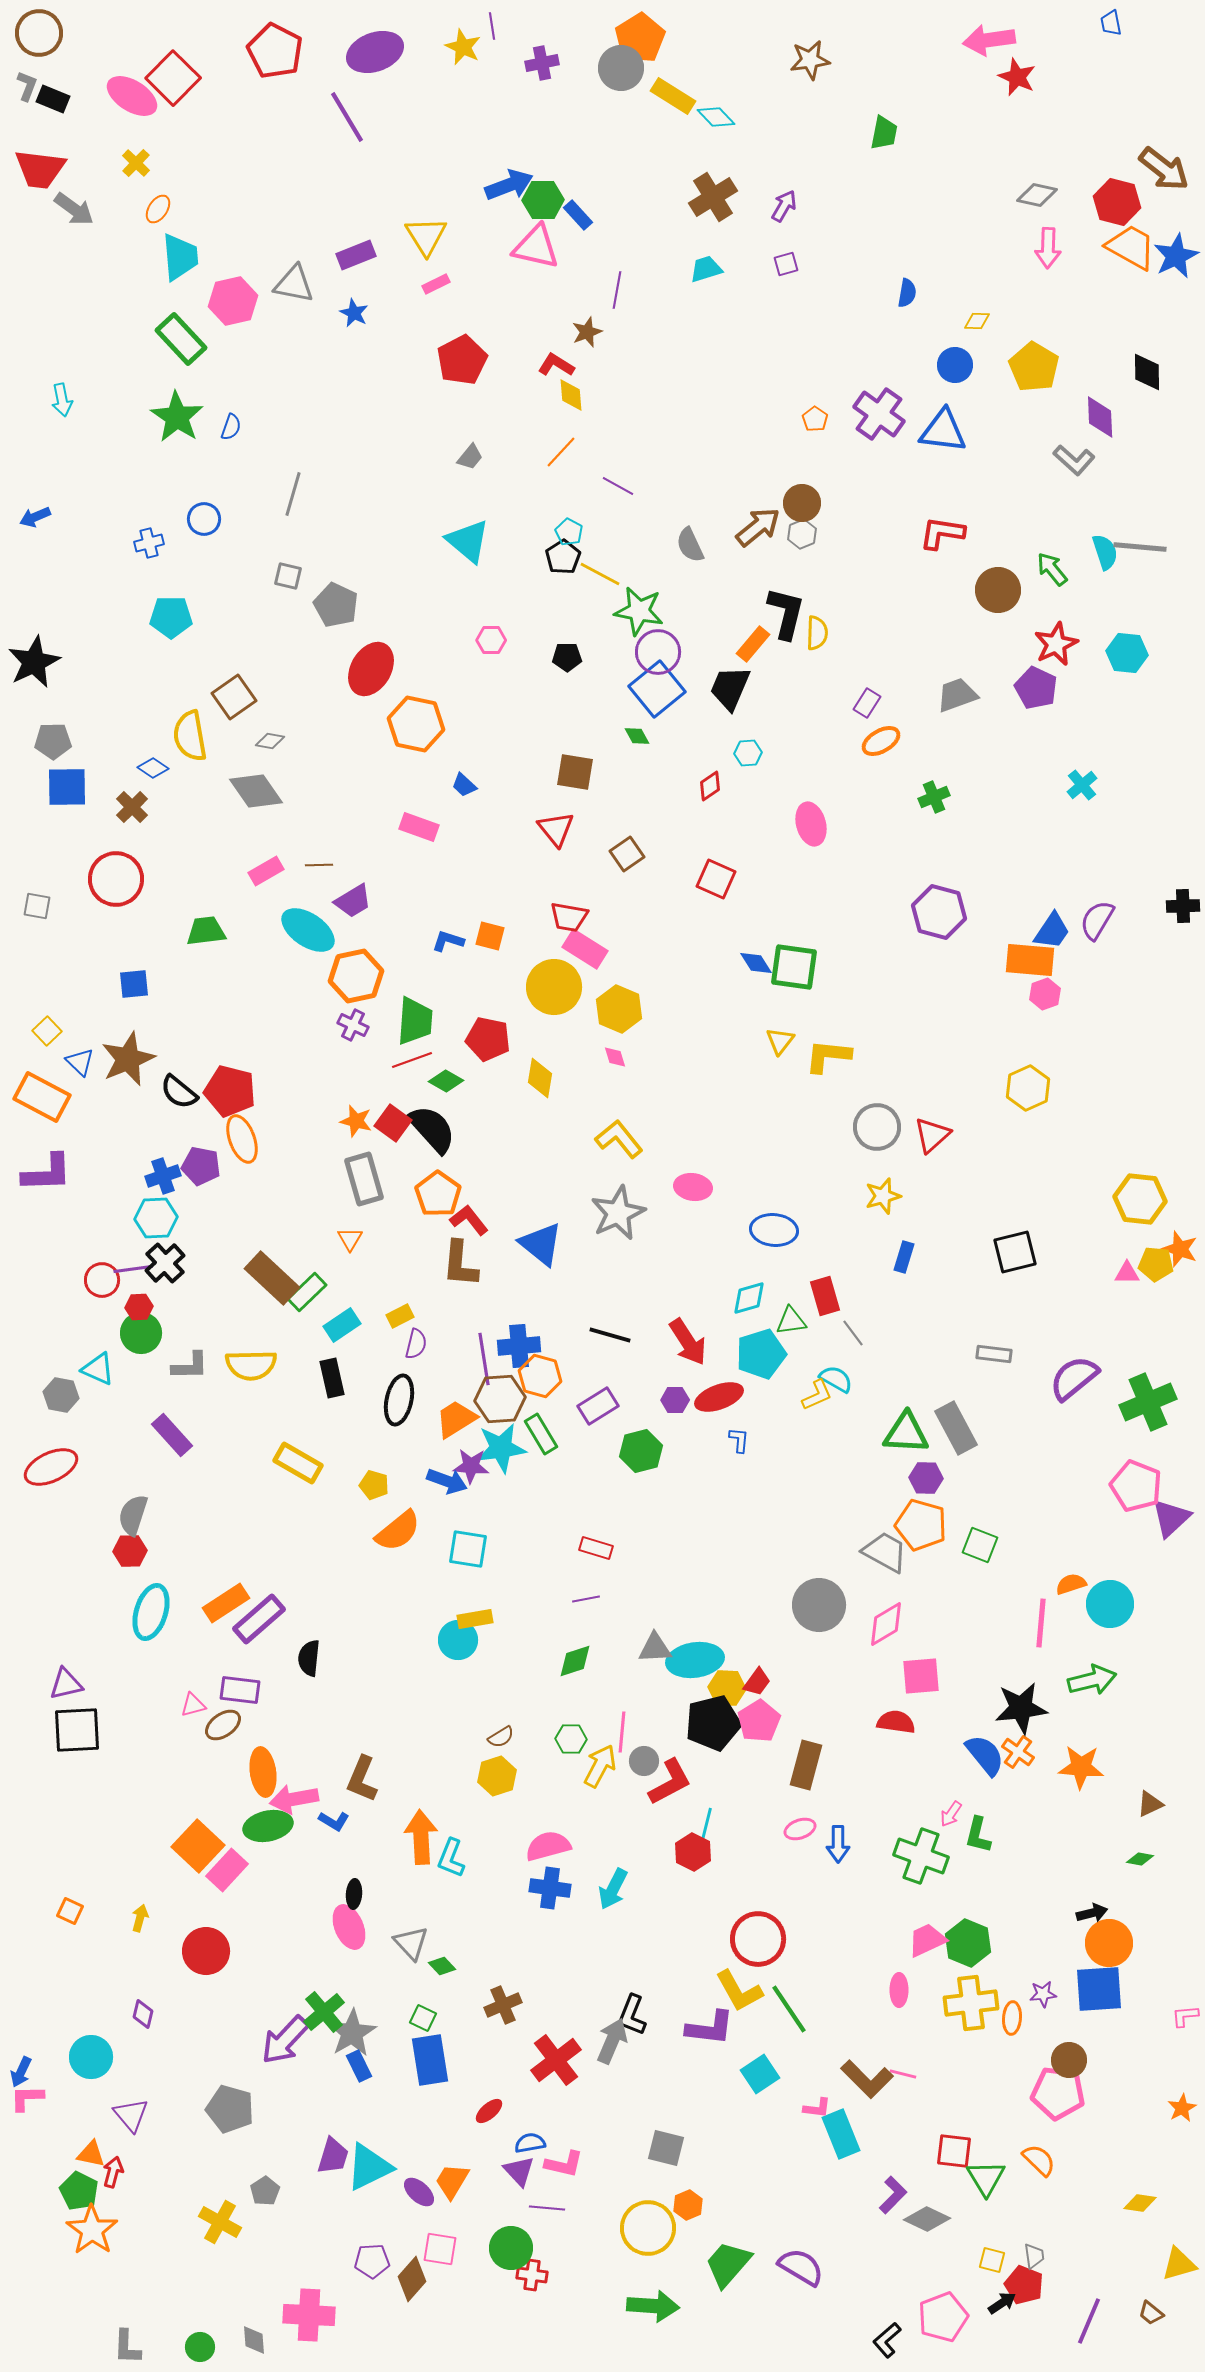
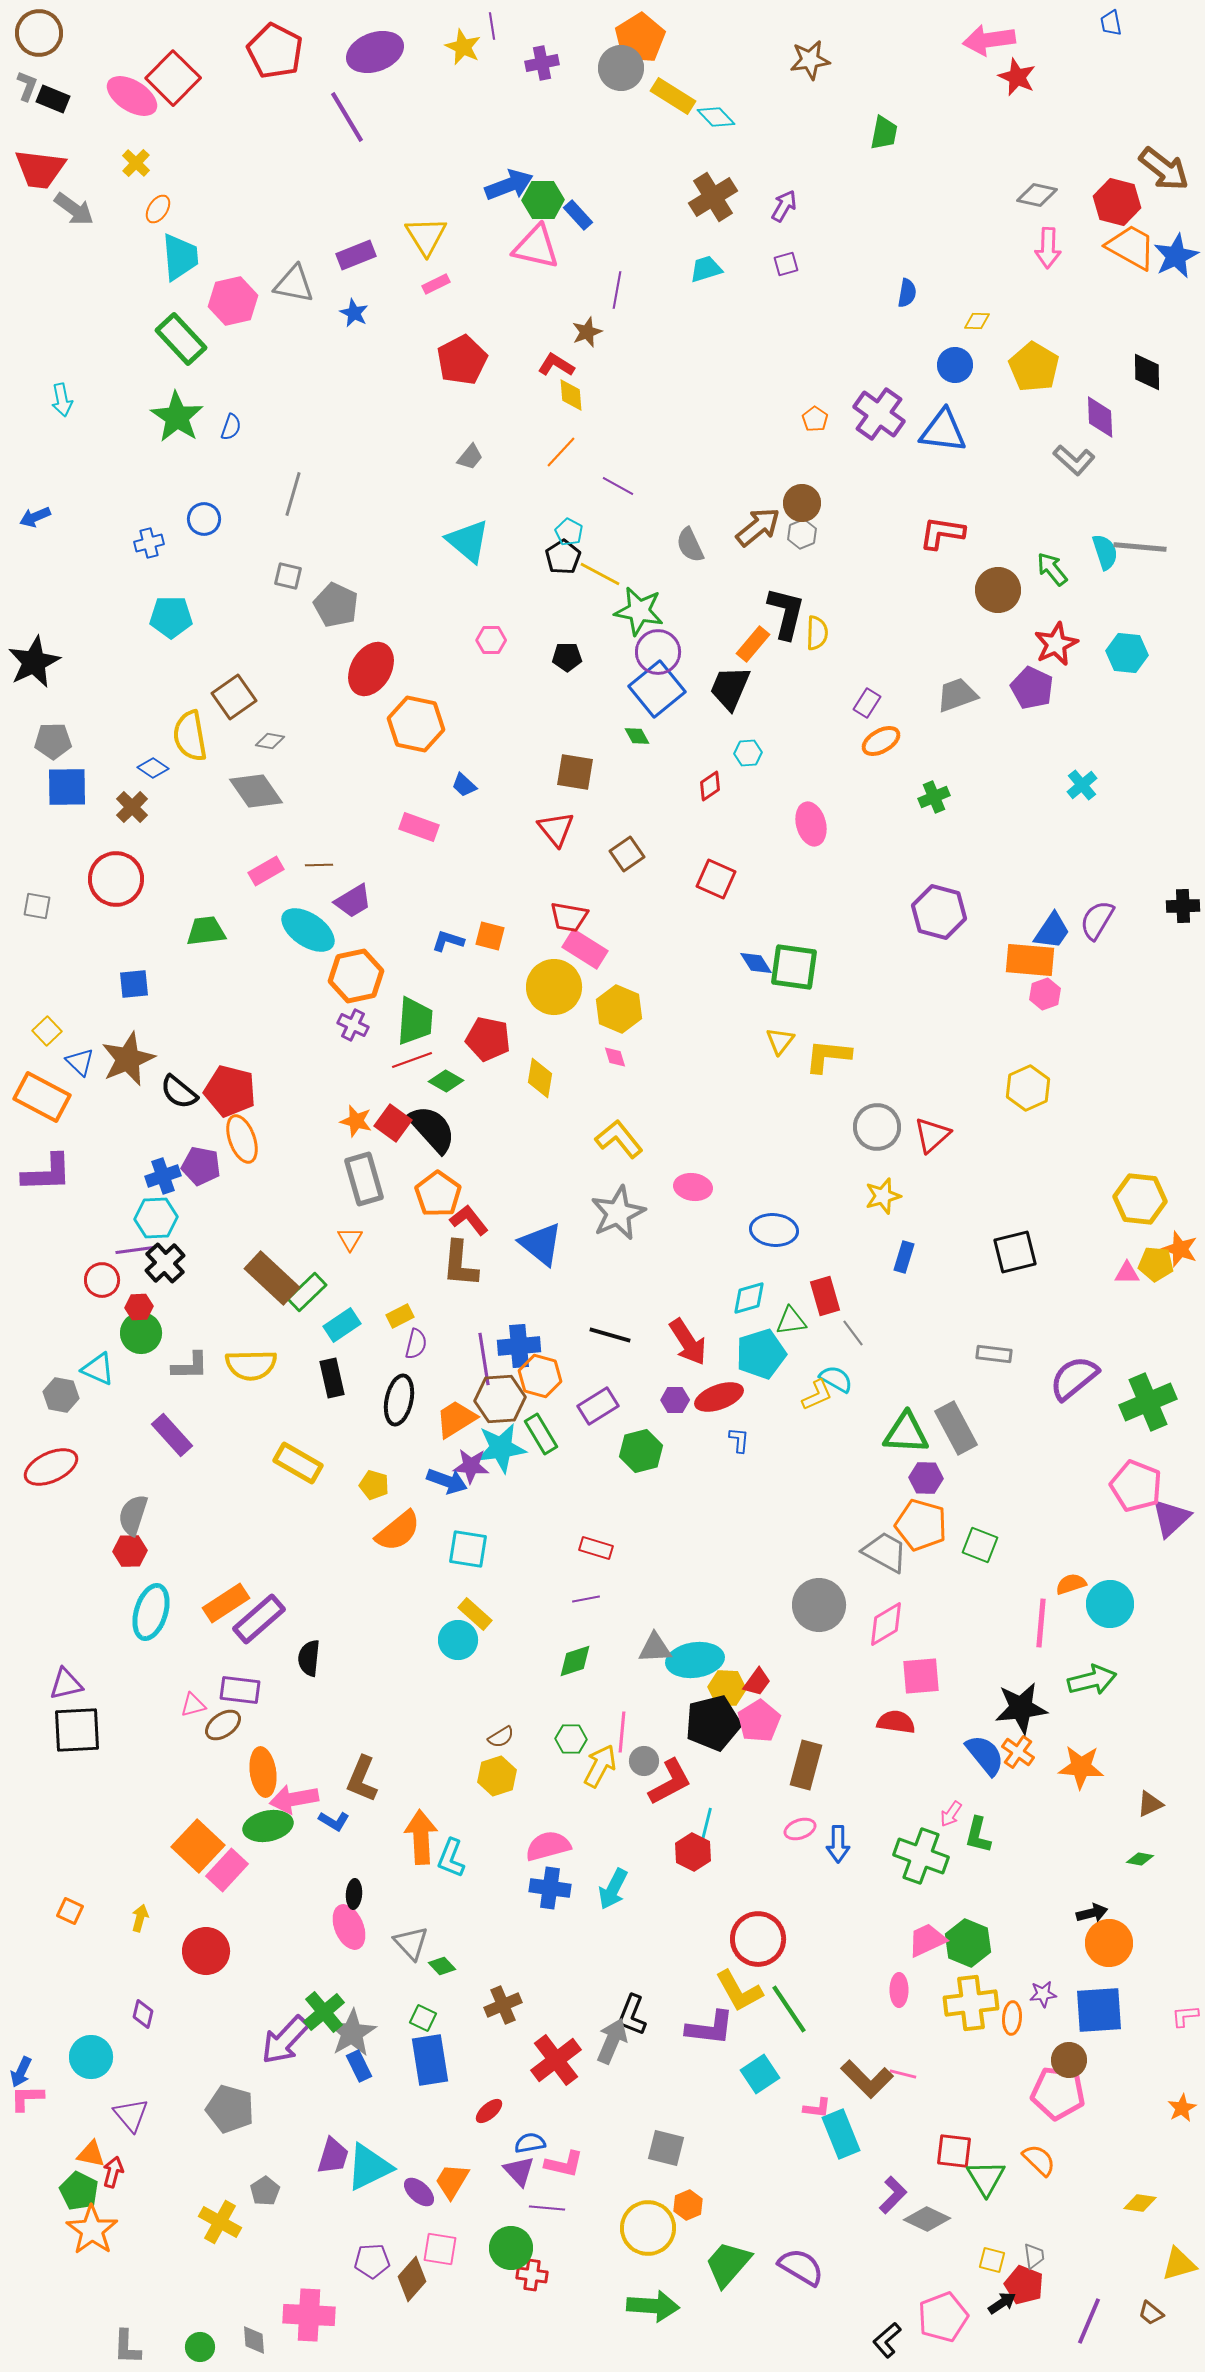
purple pentagon at (1036, 688): moved 4 px left
purple line at (133, 1269): moved 2 px right, 19 px up
yellow rectangle at (475, 1619): moved 5 px up; rotated 52 degrees clockwise
blue square at (1099, 1989): moved 21 px down
